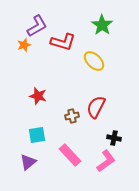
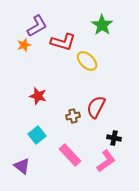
yellow ellipse: moved 7 px left
brown cross: moved 1 px right
cyan square: rotated 30 degrees counterclockwise
purple triangle: moved 6 px left, 4 px down; rotated 42 degrees counterclockwise
